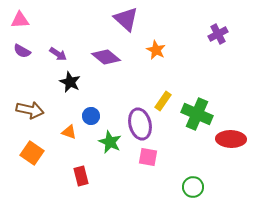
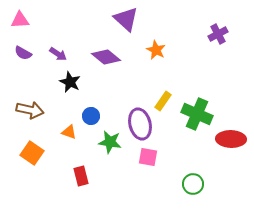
purple semicircle: moved 1 px right, 2 px down
green star: rotated 15 degrees counterclockwise
green circle: moved 3 px up
